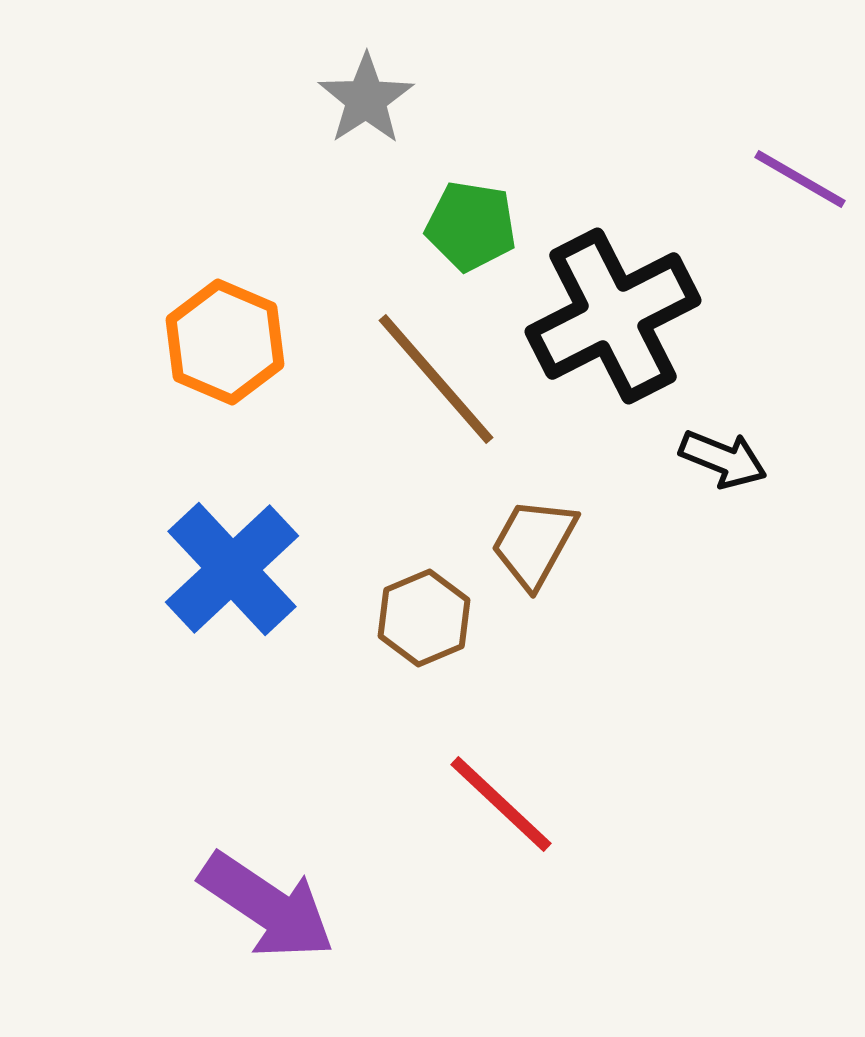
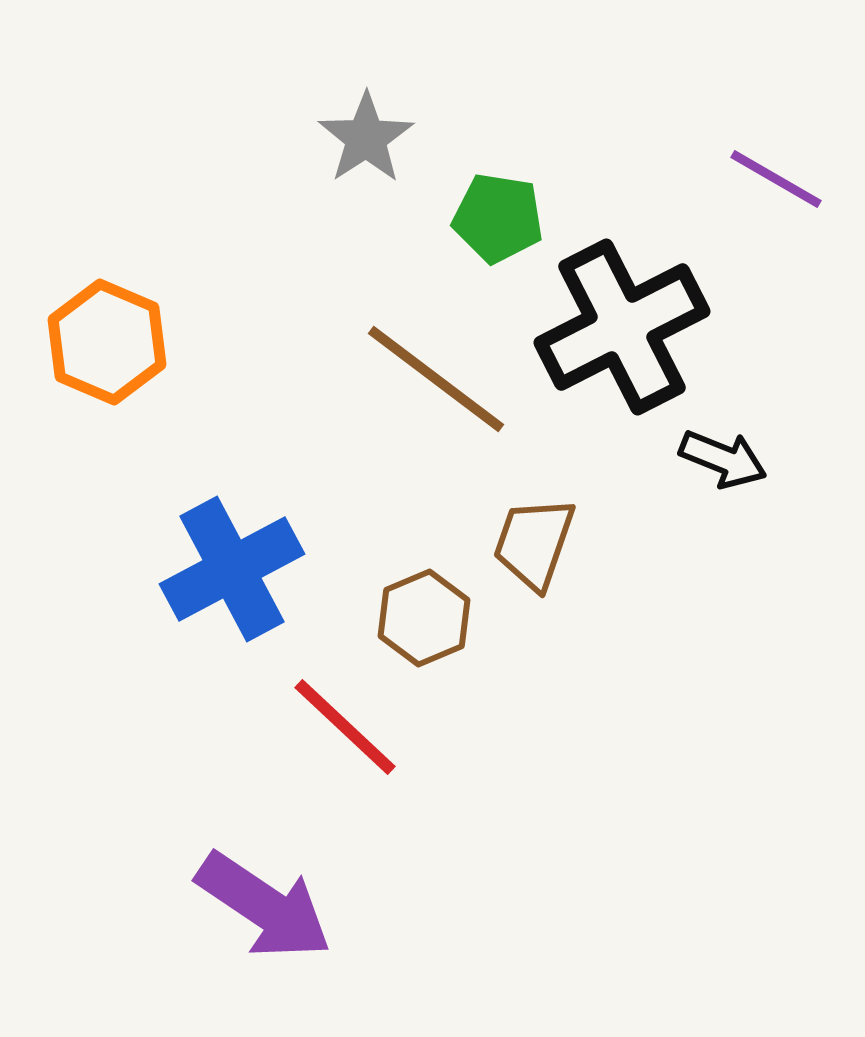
gray star: moved 39 px down
purple line: moved 24 px left
green pentagon: moved 27 px right, 8 px up
black cross: moved 9 px right, 11 px down
orange hexagon: moved 118 px left
brown line: rotated 12 degrees counterclockwise
brown trapezoid: rotated 10 degrees counterclockwise
blue cross: rotated 15 degrees clockwise
red line: moved 156 px left, 77 px up
purple arrow: moved 3 px left
